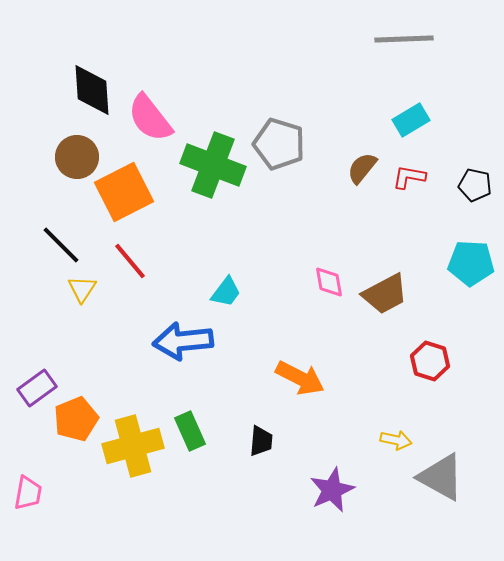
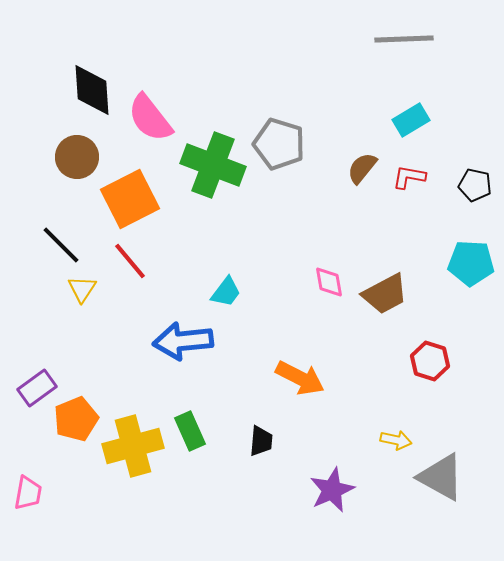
orange square: moved 6 px right, 7 px down
